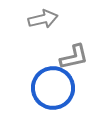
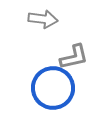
gray arrow: rotated 20 degrees clockwise
